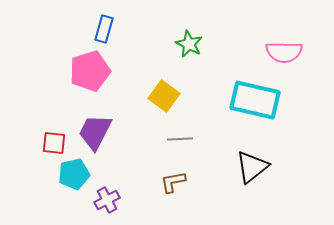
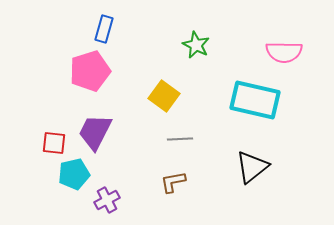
green star: moved 7 px right, 1 px down
